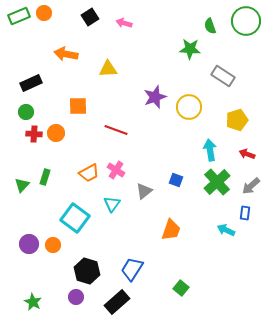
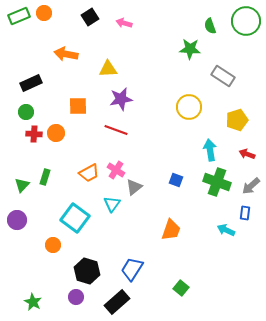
purple star at (155, 97): moved 34 px left, 2 px down; rotated 10 degrees clockwise
green cross at (217, 182): rotated 28 degrees counterclockwise
gray triangle at (144, 191): moved 10 px left, 4 px up
purple circle at (29, 244): moved 12 px left, 24 px up
